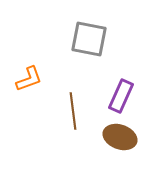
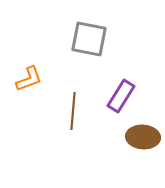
purple rectangle: rotated 8 degrees clockwise
brown line: rotated 12 degrees clockwise
brown ellipse: moved 23 px right; rotated 16 degrees counterclockwise
